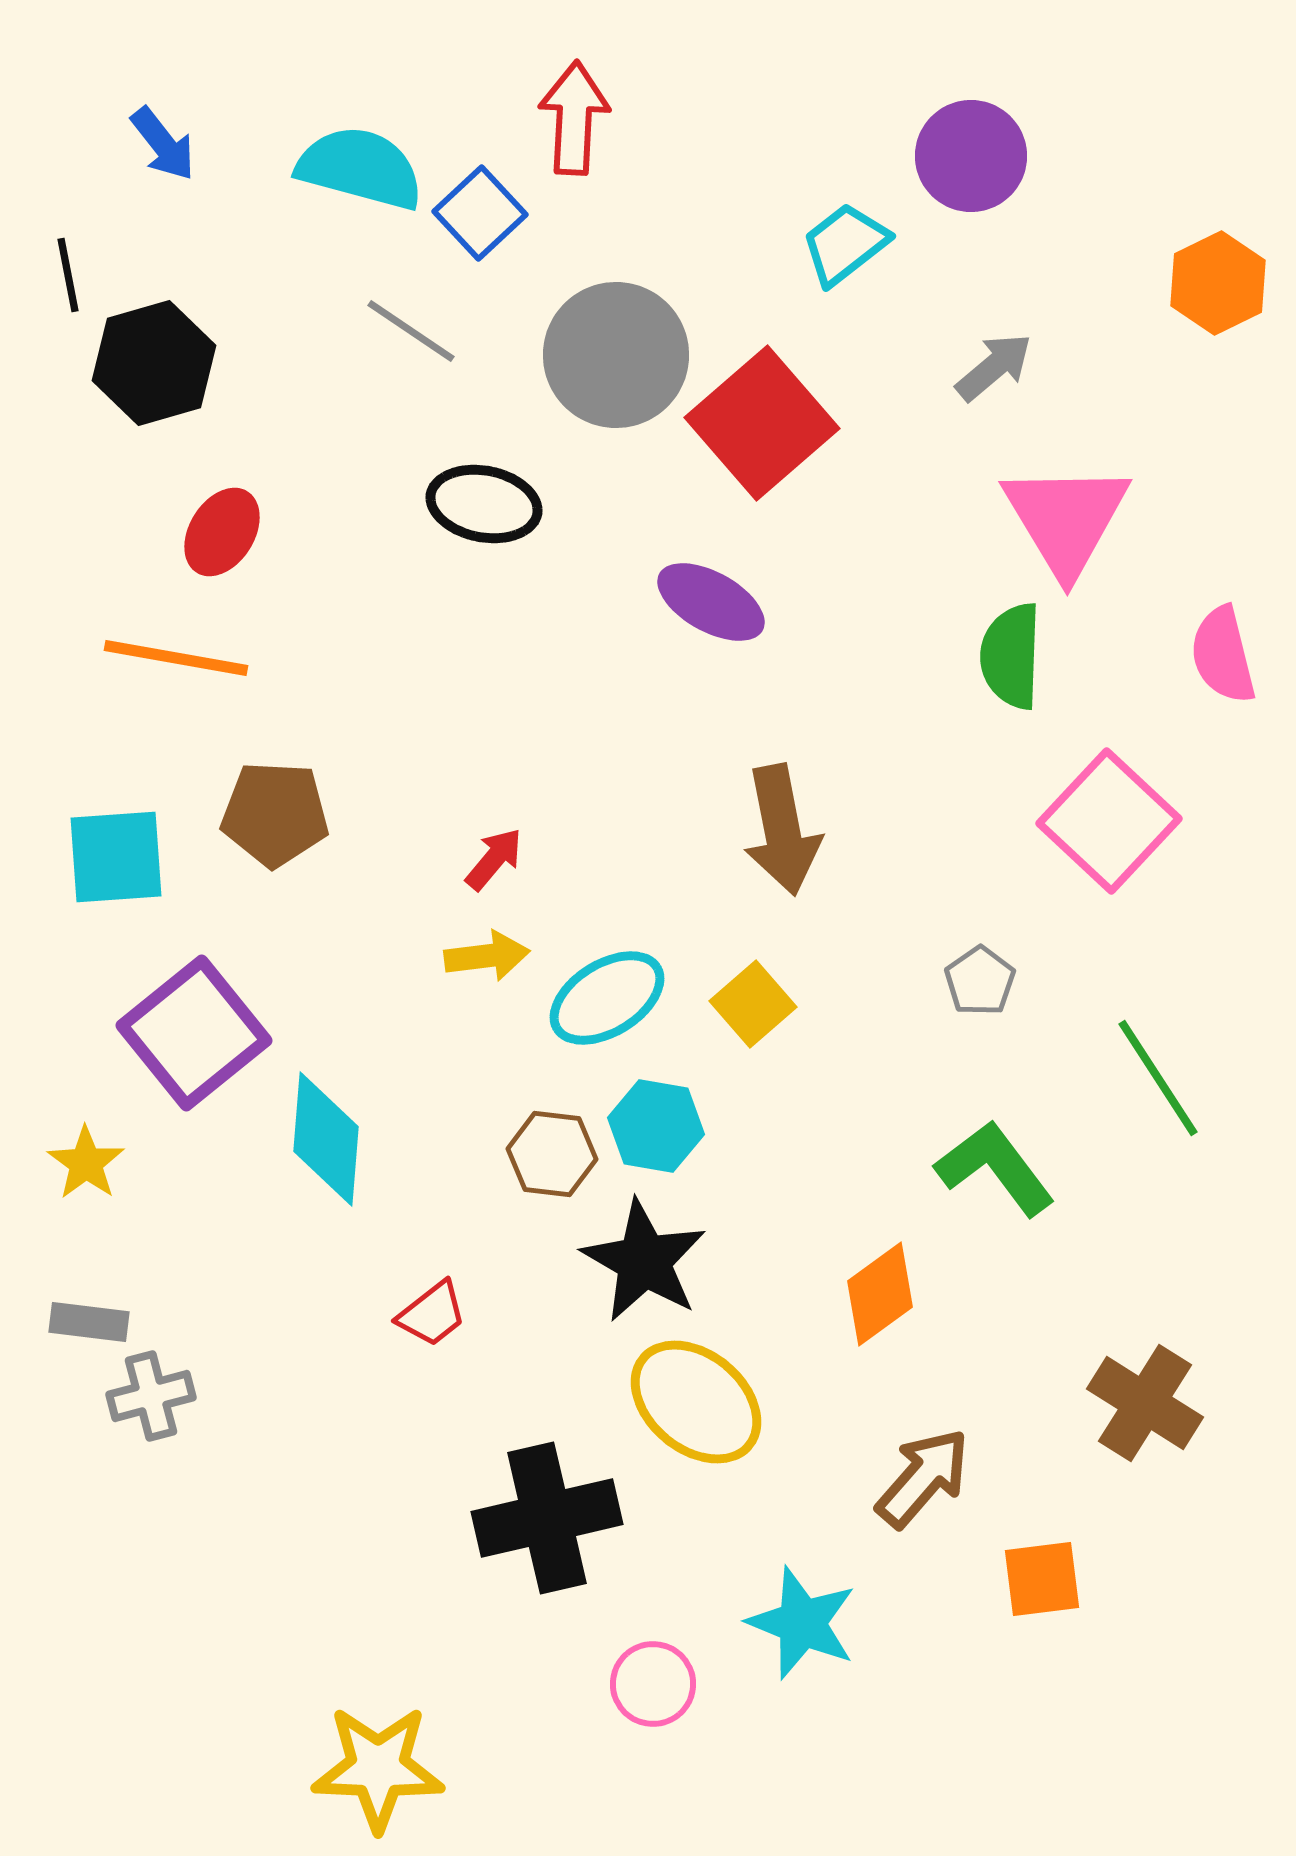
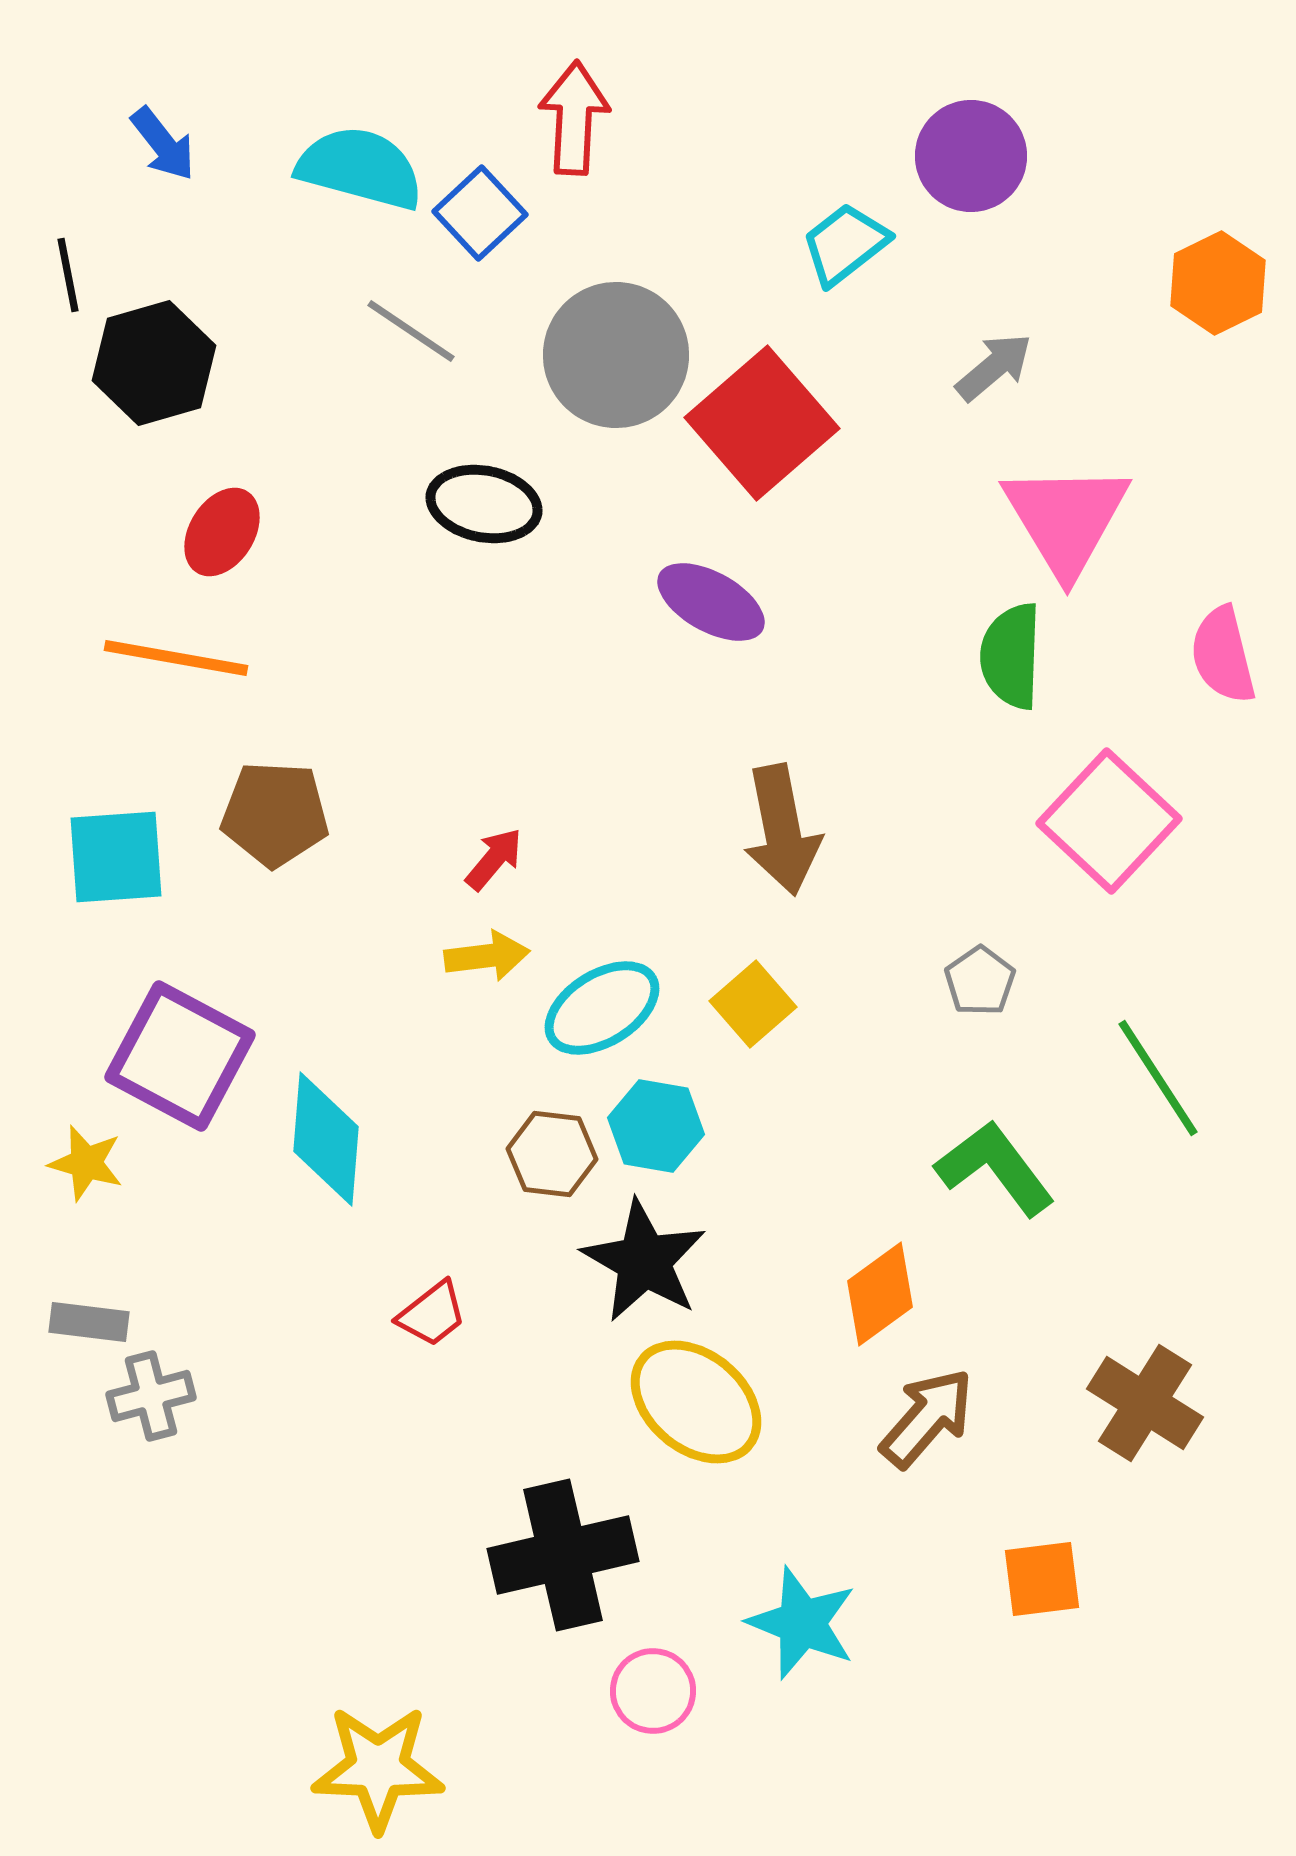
cyan ellipse at (607, 998): moved 5 px left, 10 px down
purple square at (194, 1033): moved 14 px left, 23 px down; rotated 23 degrees counterclockwise
yellow star at (86, 1163): rotated 20 degrees counterclockwise
brown arrow at (923, 1478): moved 4 px right, 60 px up
black cross at (547, 1518): moved 16 px right, 37 px down
pink circle at (653, 1684): moved 7 px down
